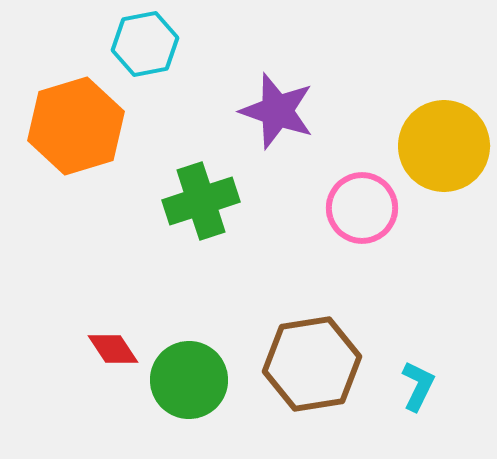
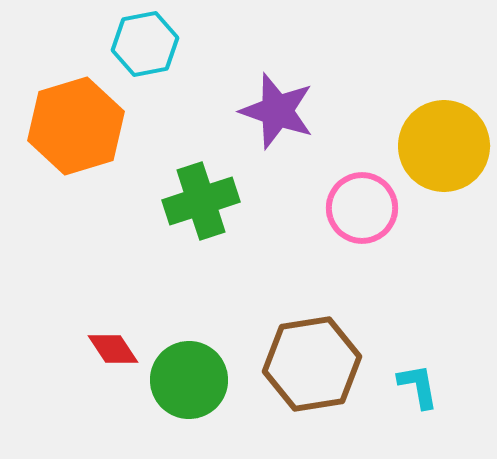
cyan L-shape: rotated 36 degrees counterclockwise
